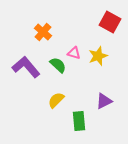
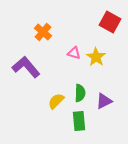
yellow star: moved 2 px left, 1 px down; rotated 18 degrees counterclockwise
green semicircle: moved 22 px right, 28 px down; rotated 48 degrees clockwise
yellow semicircle: moved 1 px down
